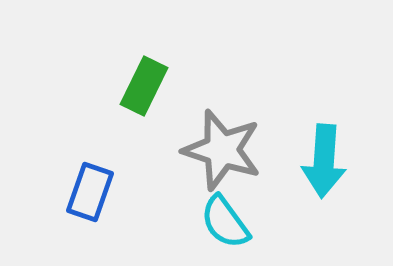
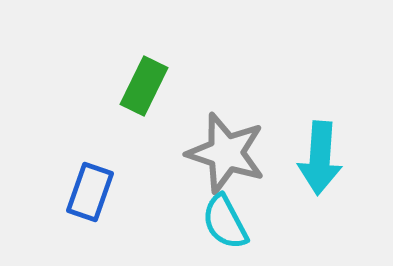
gray star: moved 4 px right, 3 px down
cyan arrow: moved 4 px left, 3 px up
cyan semicircle: rotated 8 degrees clockwise
